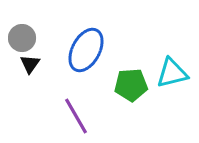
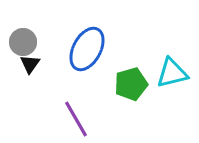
gray circle: moved 1 px right, 4 px down
blue ellipse: moved 1 px right, 1 px up
green pentagon: moved 1 px up; rotated 12 degrees counterclockwise
purple line: moved 3 px down
